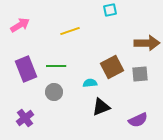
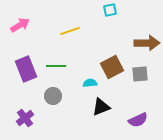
gray circle: moved 1 px left, 4 px down
